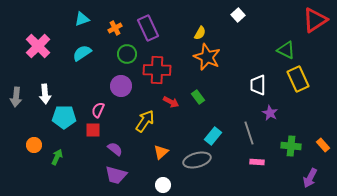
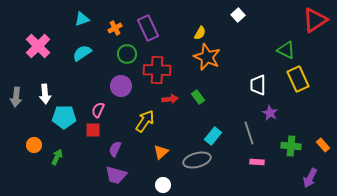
red arrow: moved 1 px left, 3 px up; rotated 35 degrees counterclockwise
purple semicircle: rotated 105 degrees counterclockwise
